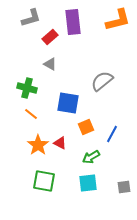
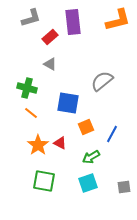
orange line: moved 1 px up
cyan square: rotated 12 degrees counterclockwise
